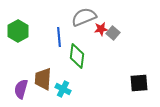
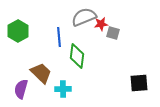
red star: moved 5 px up
gray square: rotated 24 degrees counterclockwise
brown trapezoid: moved 2 px left, 6 px up; rotated 130 degrees clockwise
cyan cross: rotated 28 degrees counterclockwise
